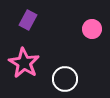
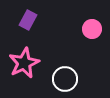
pink star: rotated 16 degrees clockwise
